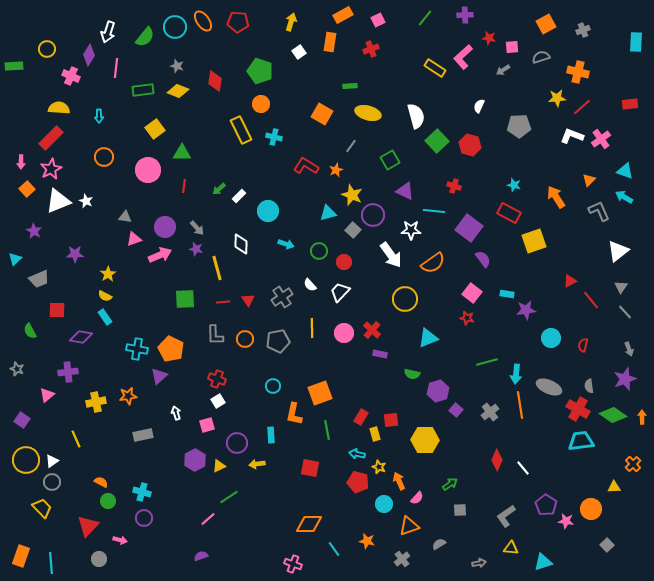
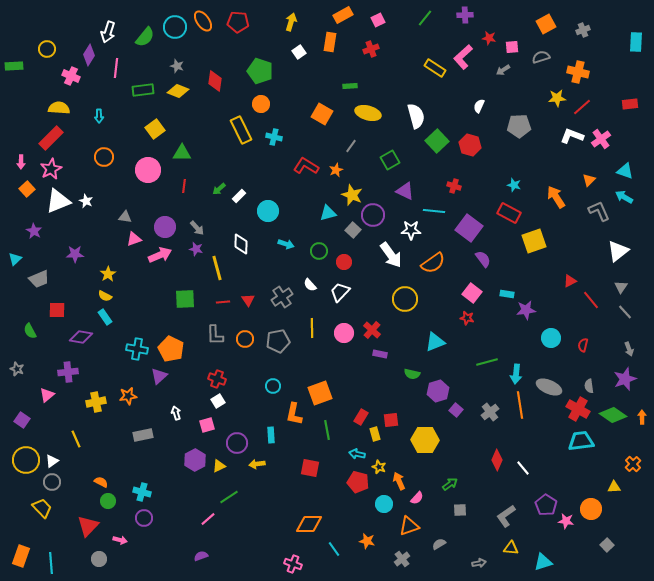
cyan triangle at (428, 338): moved 7 px right, 4 px down
